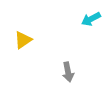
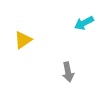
cyan arrow: moved 7 px left, 4 px down
